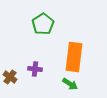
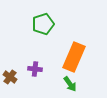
green pentagon: rotated 15 degrees clockwise
orange rectangle: rotated 16 degrees clockwise
green arrow: rotated 21 degrees clockwise
